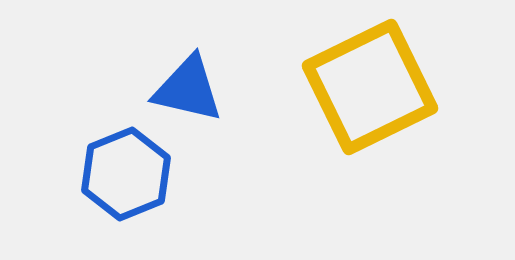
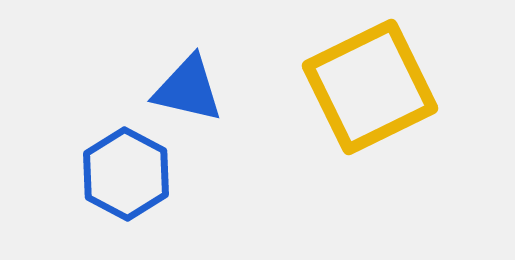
blue hexagon: rotated 10 degrees counterclockwise
